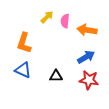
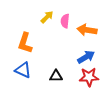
orange L-shape: moved 1 px right
red star: moved 3 px up; rotated 12 degrees counterclockwise
